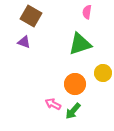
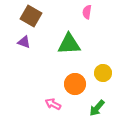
green triangle: moved 11 px left; rotated 15 degrees clockwise
green arrow: moved 24 px right, 3 px up
